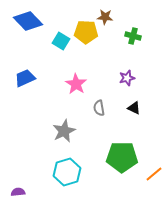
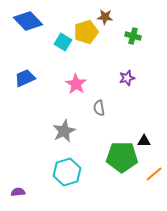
yellow pentagon: rotated 20 degrees counterclockwise
cyan square: moved 2 px right, 1 px down
black triangle: moved 10 px right, 33 px down; rotated 24 degrees counterclockwise
